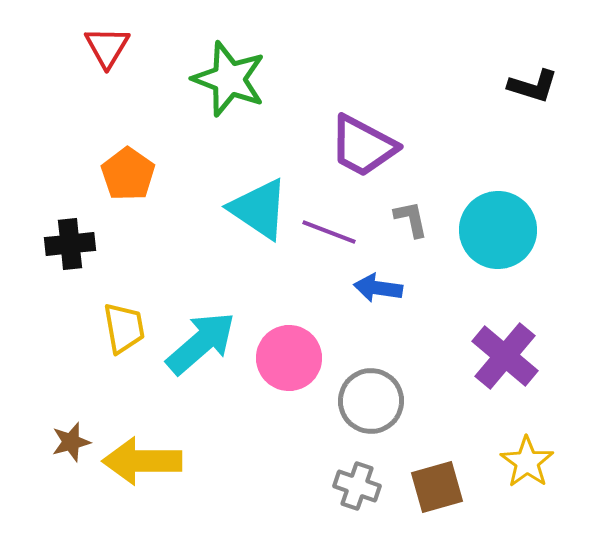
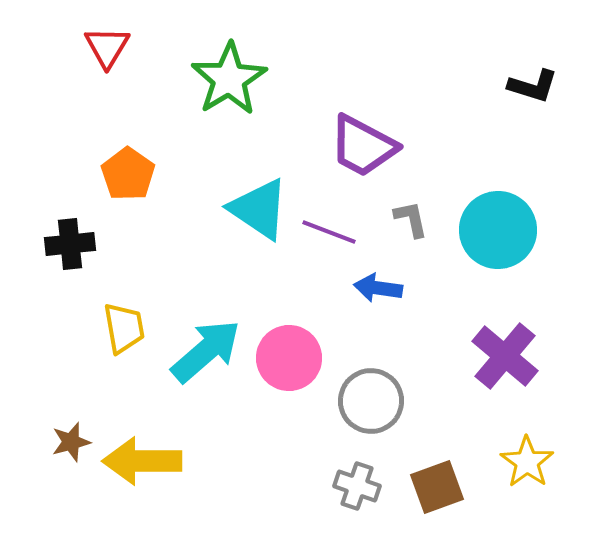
green star: rotated 20 degrees clockwise
cyan arrow: moved 5 px right, 8 px down
brown square: rotated 4 degrees counterclockwise
